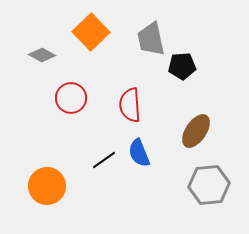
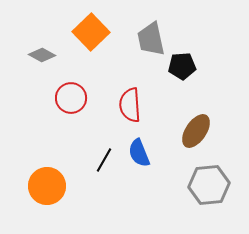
black line: rotated 25 degrees counterclockwise
